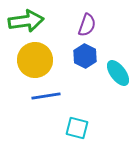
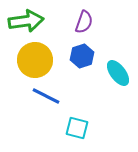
purple semicircle: moved 3 px left, 3 px up
blue hexagon: moved 3 px left; rotated 15 degrees clockwise
blue line: rotated 36 degrees clockwise
